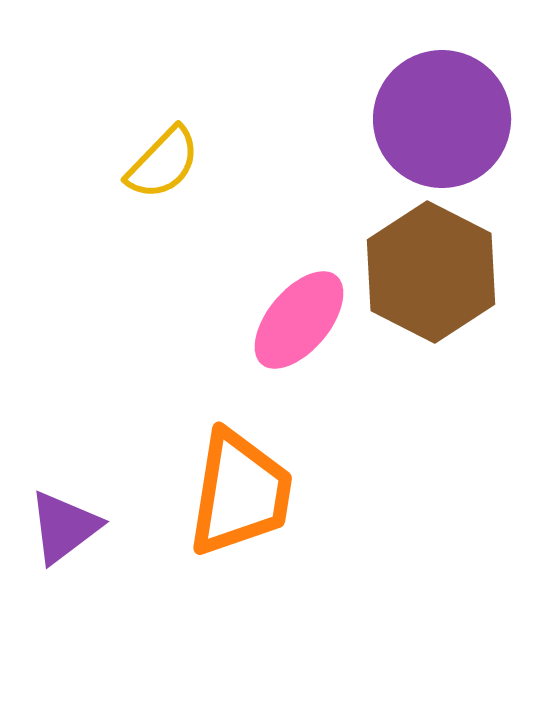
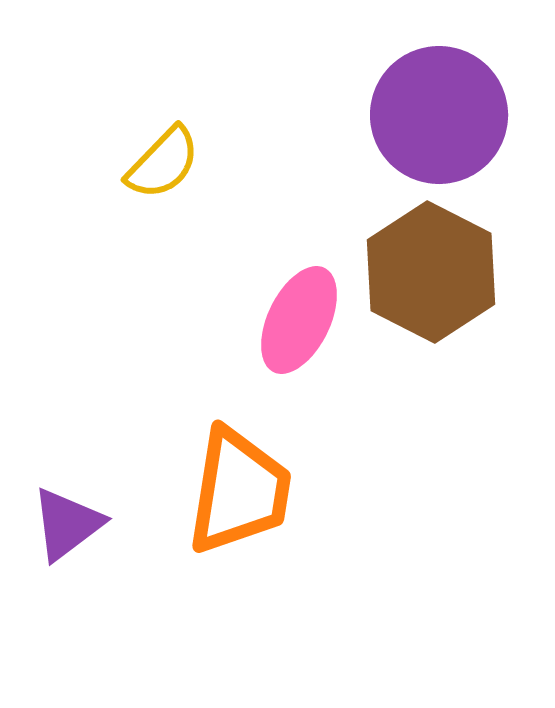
purple circle: moved 3 px left, 4 px up
pink ellipse: rotated 14 degrees counterclockwise
orange trapezoid: moved 1 px left, 2 px up
purple triangle: moved 3 px right, 3 px up
